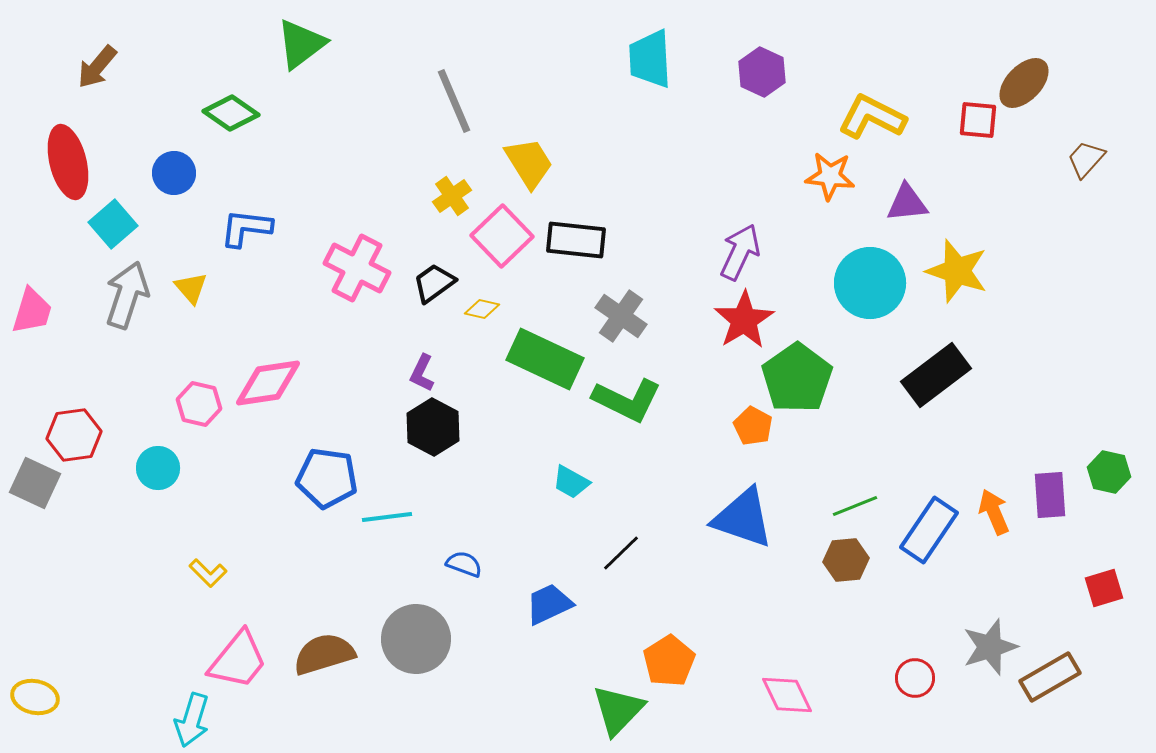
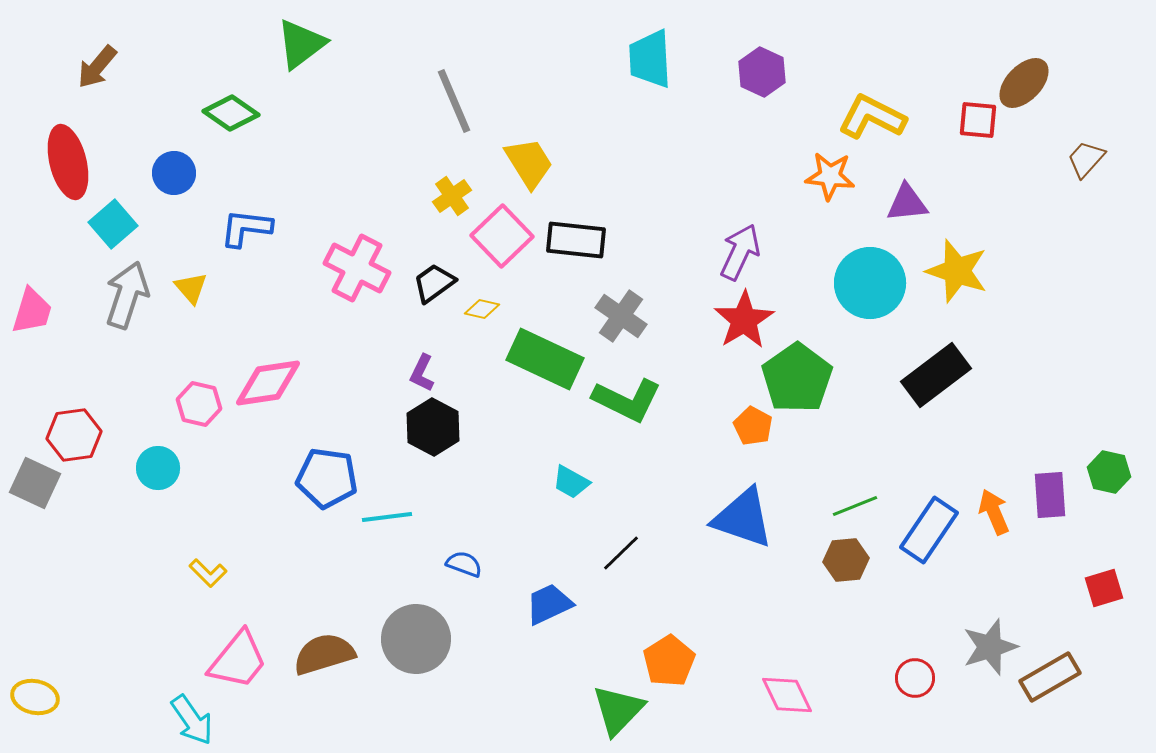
cyan arrow at (192, 720): rotated 52 degrees counterclockwise
